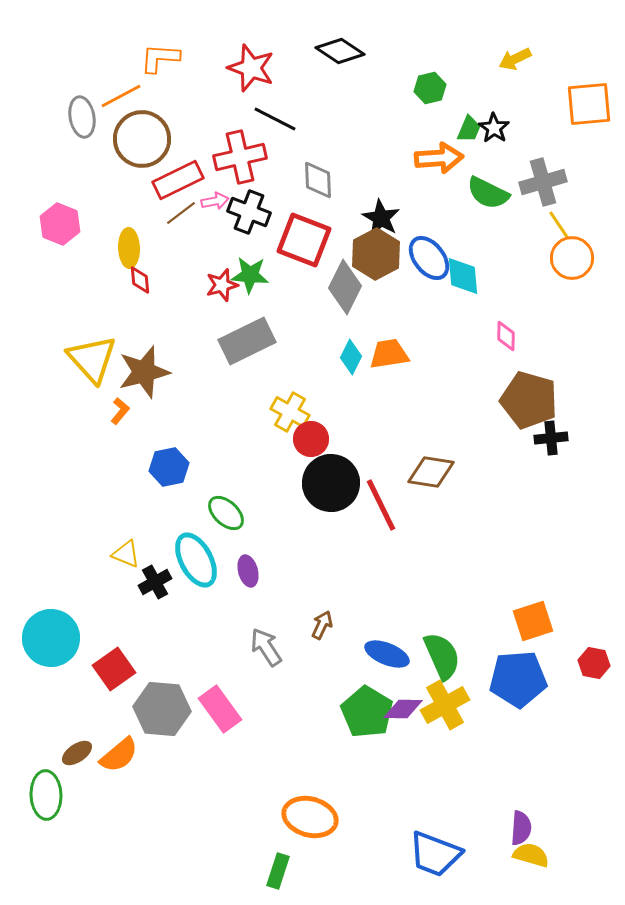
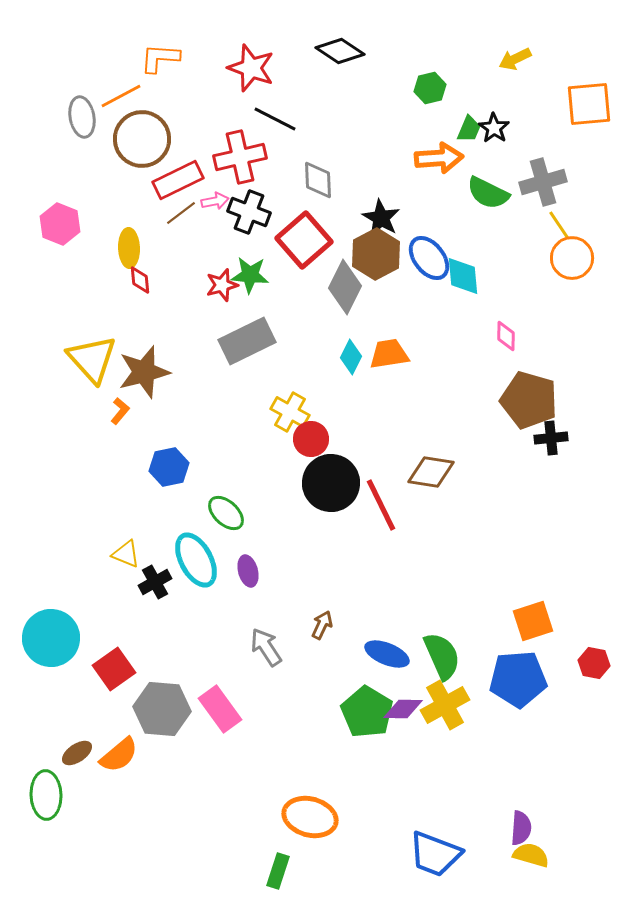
red square at (304, 240): rotated 28 degrees clockwise
